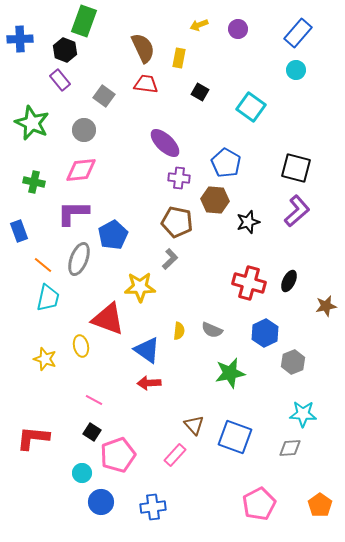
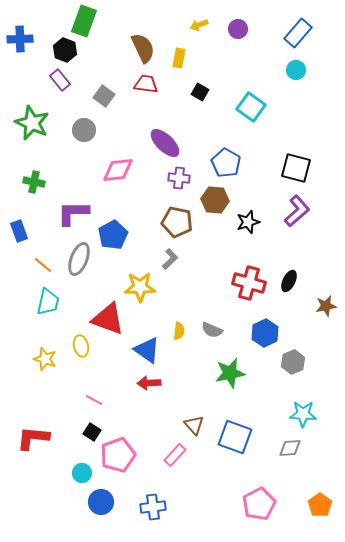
pink diamond at (81, 170): moved 37 px right
cyan trapezoid at (48, 298): moved 4 px down
